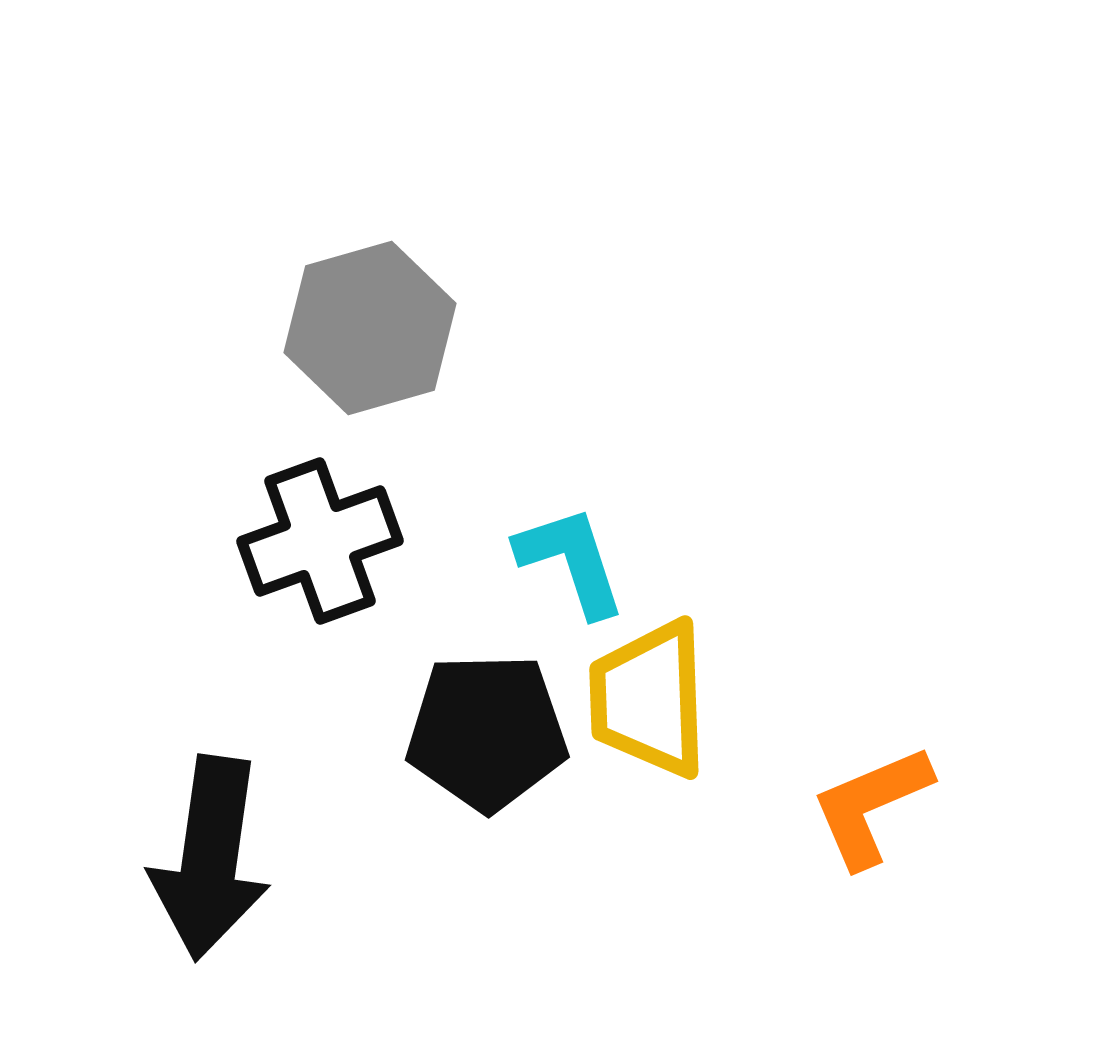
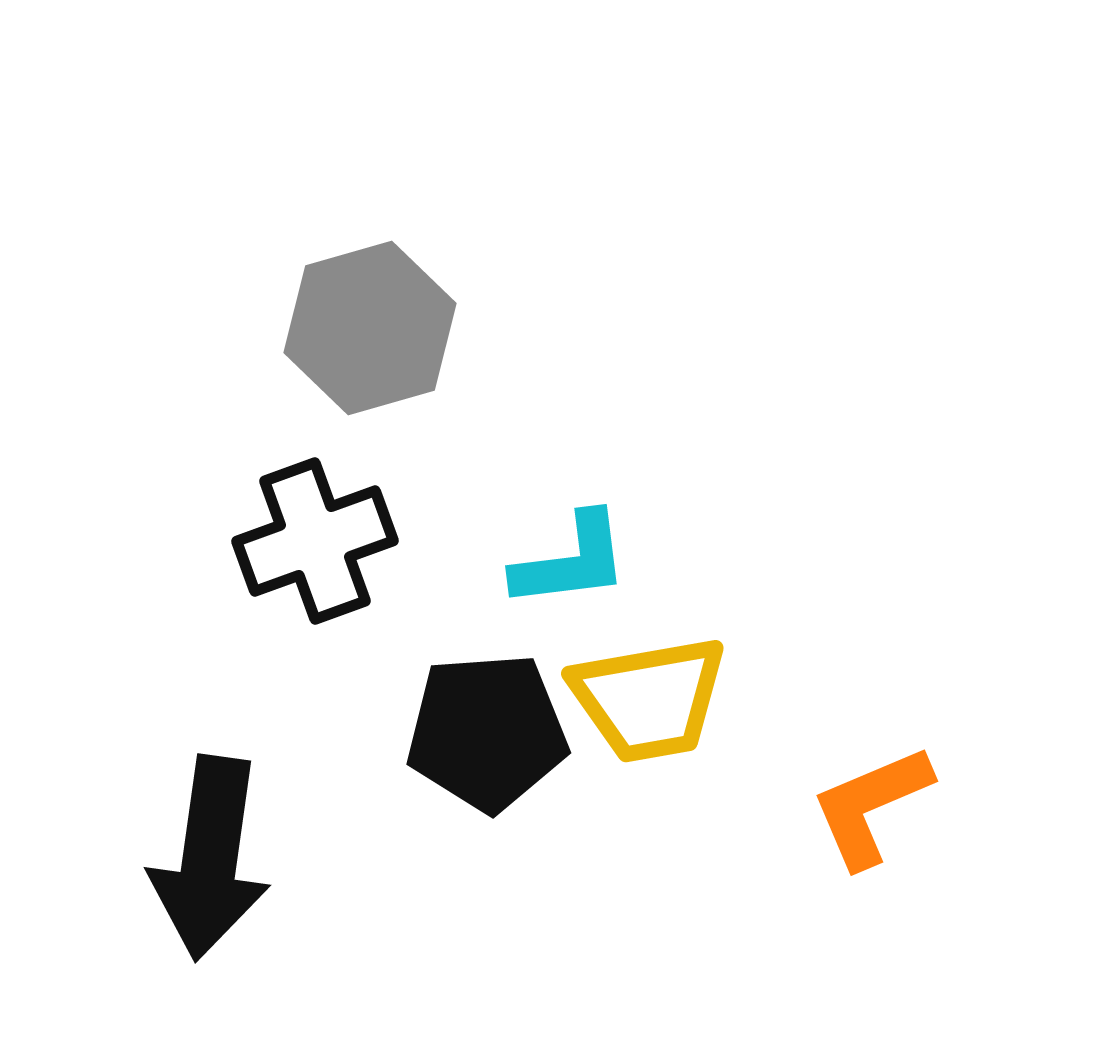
black cross: moved 5 px left
cyan L-shape: rotated 101 degrees clockwise
yellow trapezoid: rotated 98 degrees counterclockwise
black pentagon: rotated 3 degrees counterclockwise
